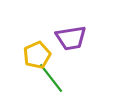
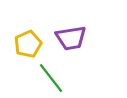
yellow pentagon: moved 9 px left, 11 px up
